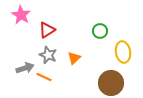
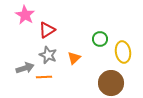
pink star: moved 4 px right
green circle: moved 8 px down
orange line: rotated 28 degrees counterclockwise
